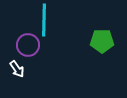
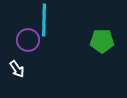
purple circle: moved 5 px up
